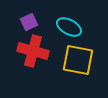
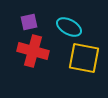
purple square: rotated 12 degrees clockwise
yellow square: moved 6 px right, 2 px up
